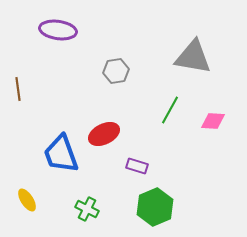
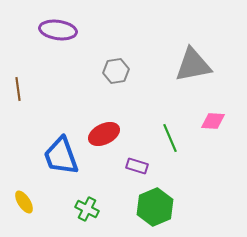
gray triangle: moved 8 px down; rotated 21 degrees counterclockwise
green line: moved 28 px down; rotated 52 degrees counterclockwise
blue trapezoid: moved 2 px down
yellow ellipse: moved 3 px left, 2 px down
